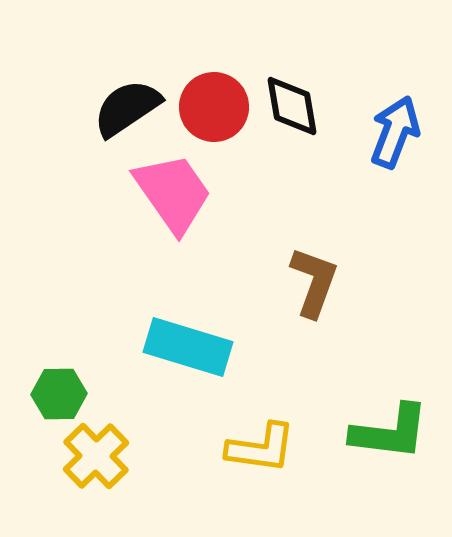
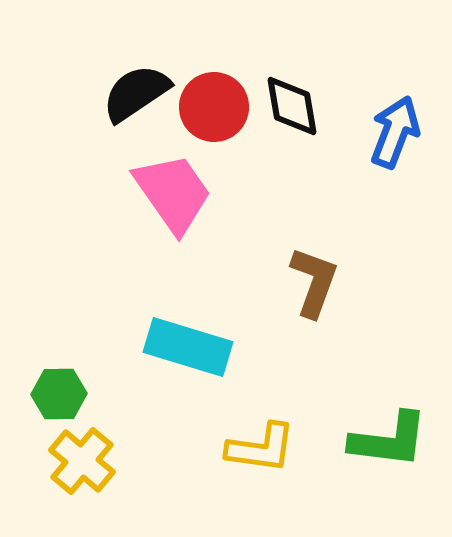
black semicircle: moved 9 px right, 15 px up
green L-shape: moved 1 px left, 8 px down
yellow cross: moved 14 px left, 5 px down; rotated 6 degrees counterclockwise
